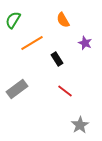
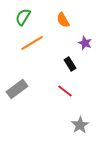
green semicircle: moved 10 px right, 3 px up
black rectangle: moved 13 px right, 5 px down
